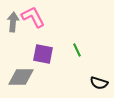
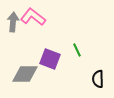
pink L-shape: rotated 25 degrees counterclockwise
purple square: moved 7 px right, 5 px down; rotated 10 degrees clockwise
gray diamond: moved 4 px right, 3 px up
black semicircle: moved 1 px left, 4 px up; rotated 72 degrees clockwise
